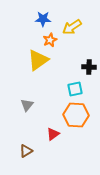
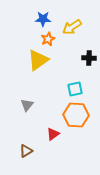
orange star: moved 2 px left, 1 px up
black cross: moved 9 px up
